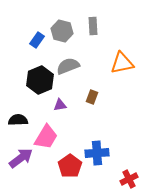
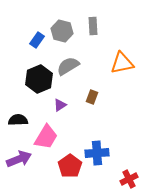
gray semicircle: rotated 10 degrees counterclockwise
black hexagon: moved 1 px left, 1 px up
purple triangle: rotated 24 degrees counterclockwise
purple arrow: moved 2 px left, 1 px down; rotated 15 degrees clockwise
